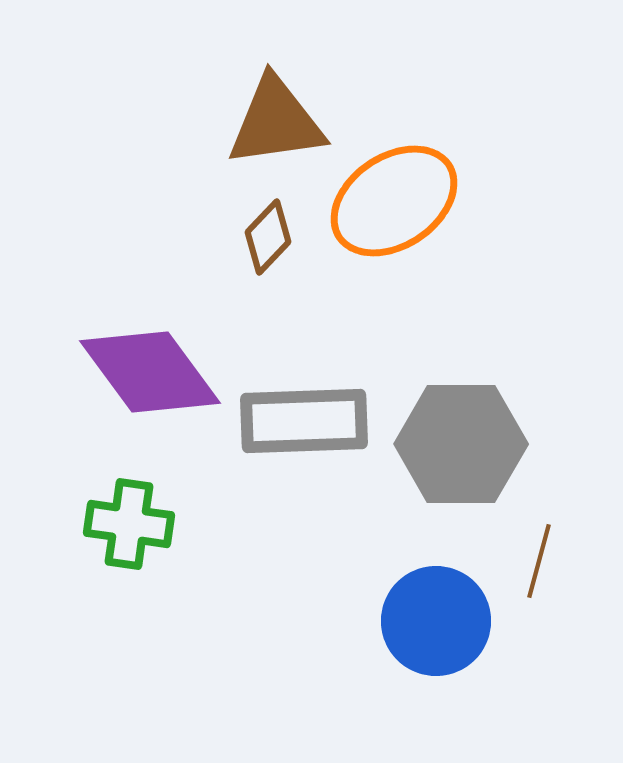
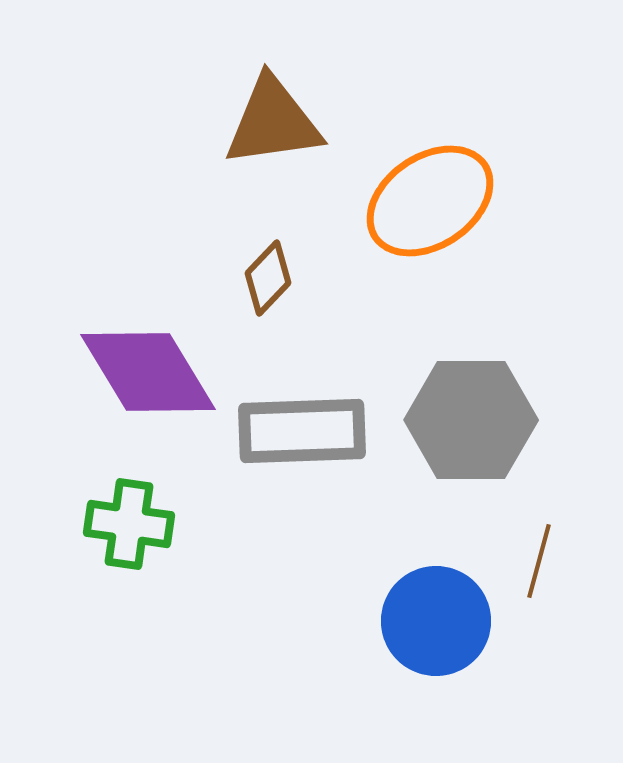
brown triangle: moved 3 px left
orange ellipse: moved 36 px right
brown diamond: moved 41 px down
purple diamond: moved 2 px left; rotated 5 degrees clockwise
gray rectangle: moved 2 px left, 10 px down
gray hexagon: moved 10 px right, 24 px up
